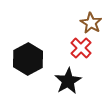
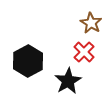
red cross: moved 3 px right, 4 px down
black hexagon: moved 2 px down
